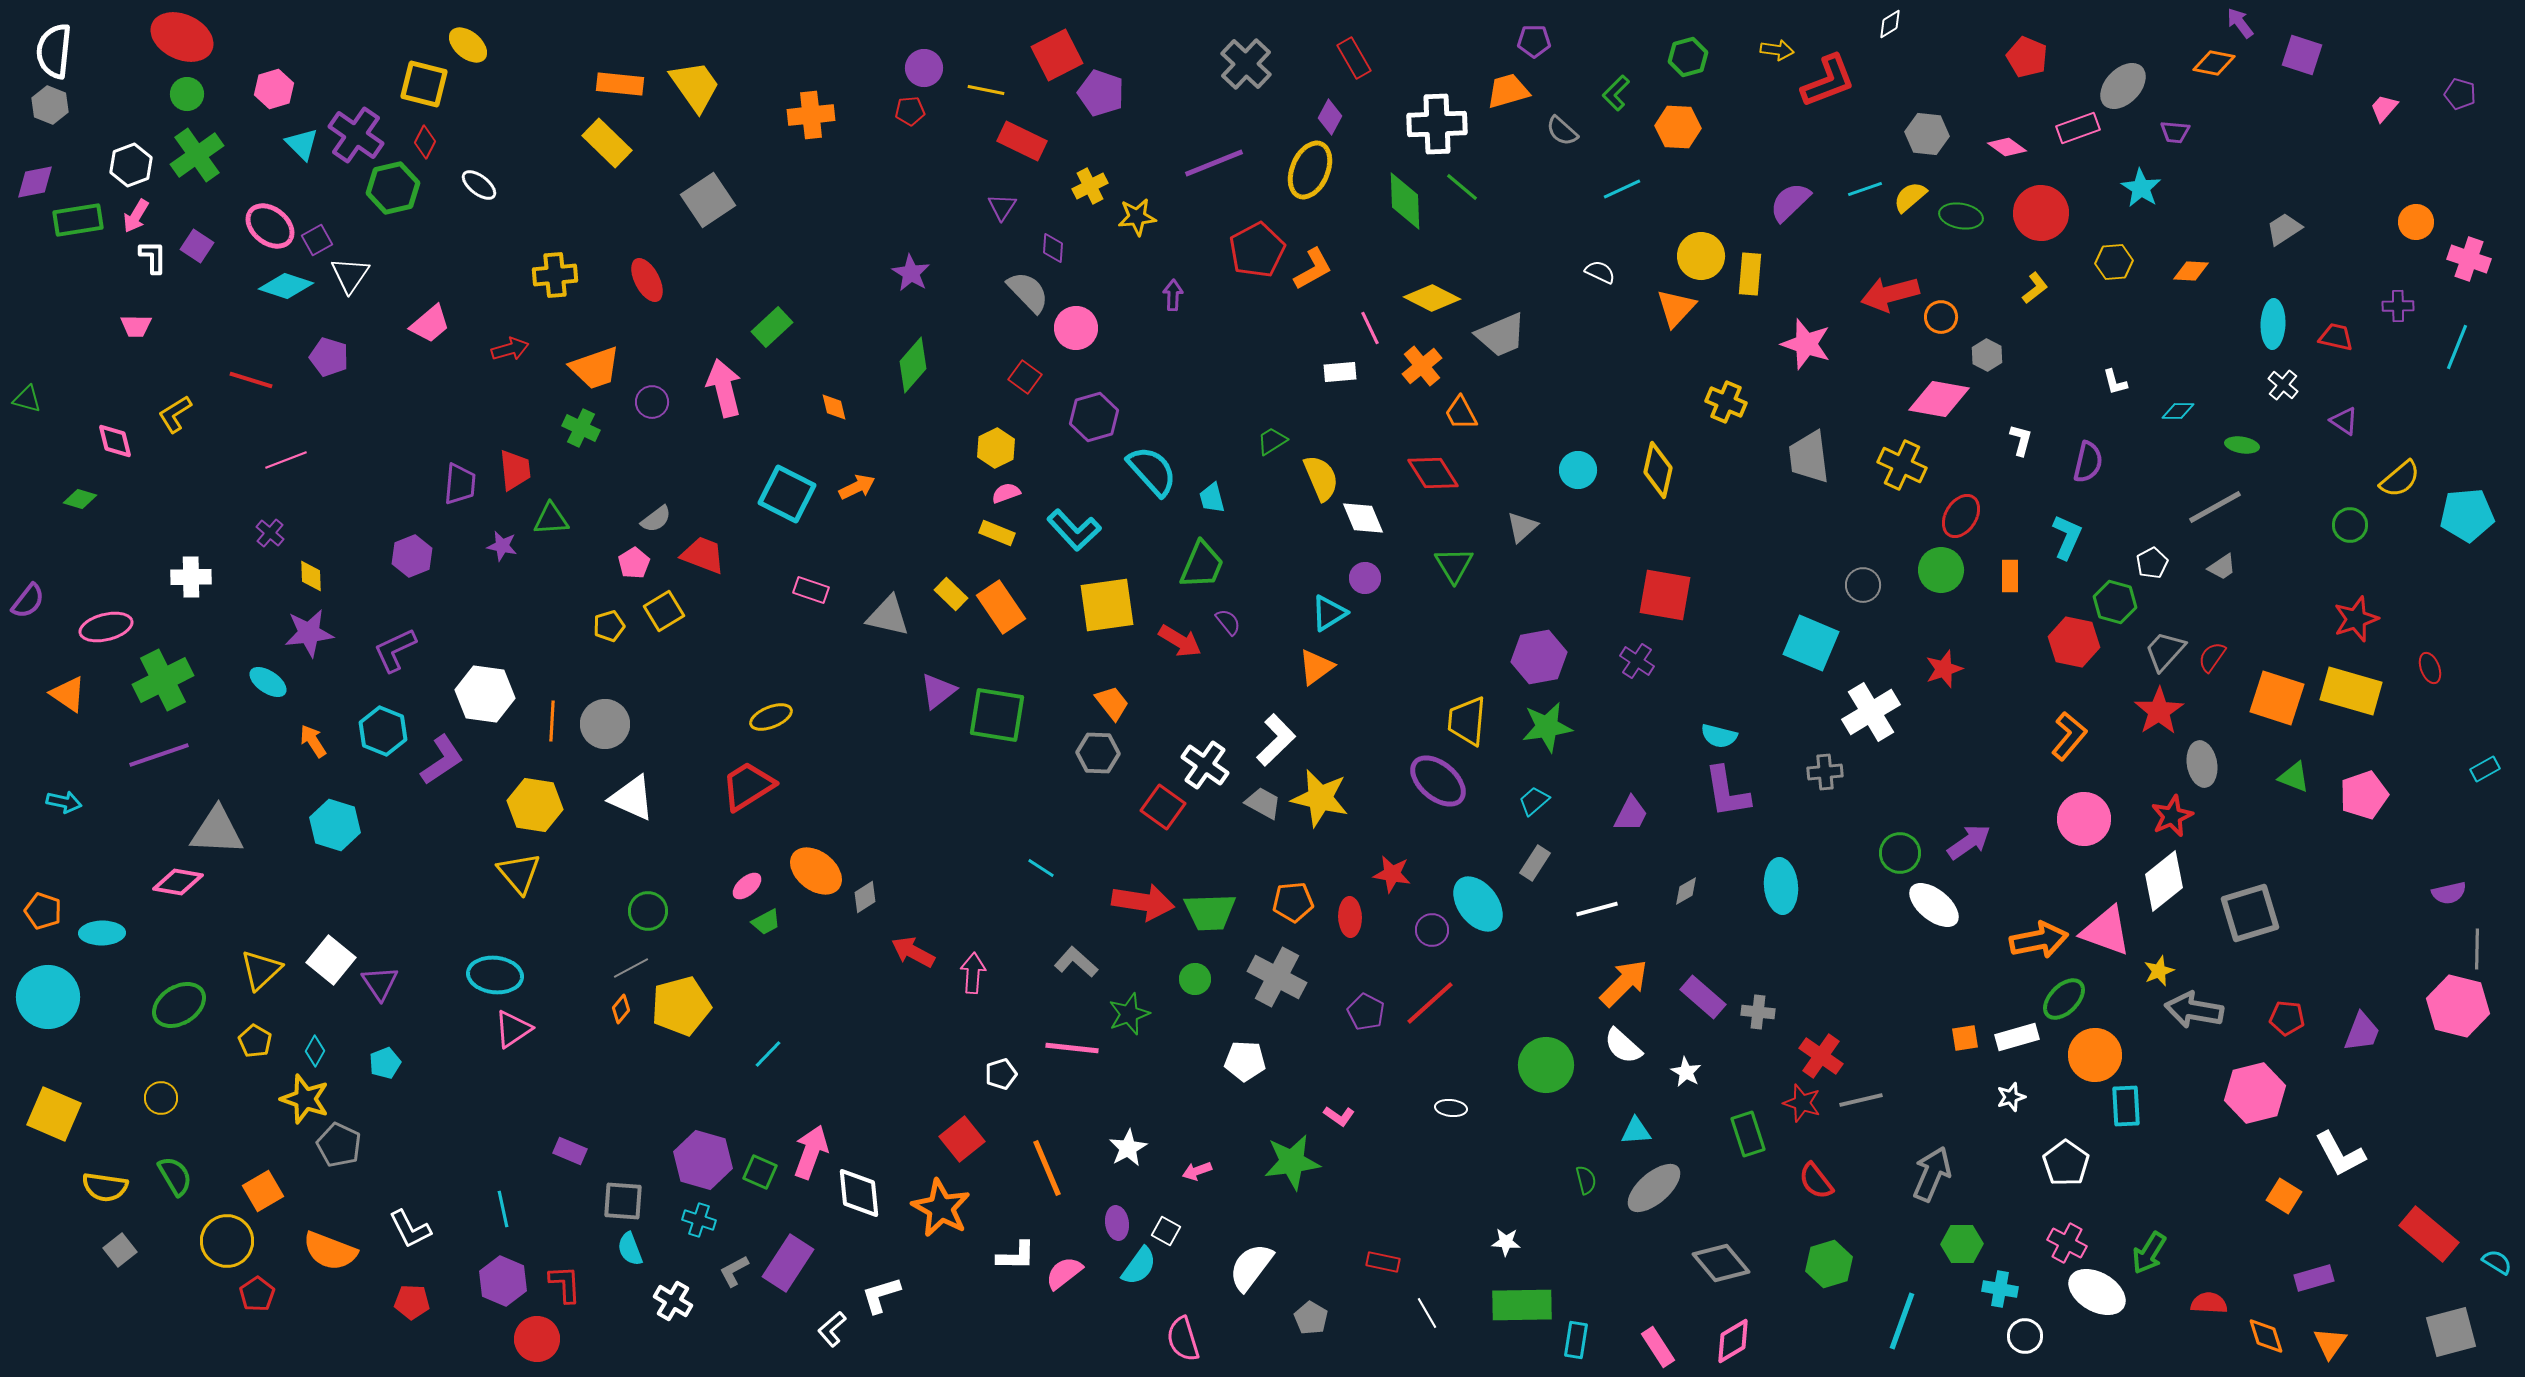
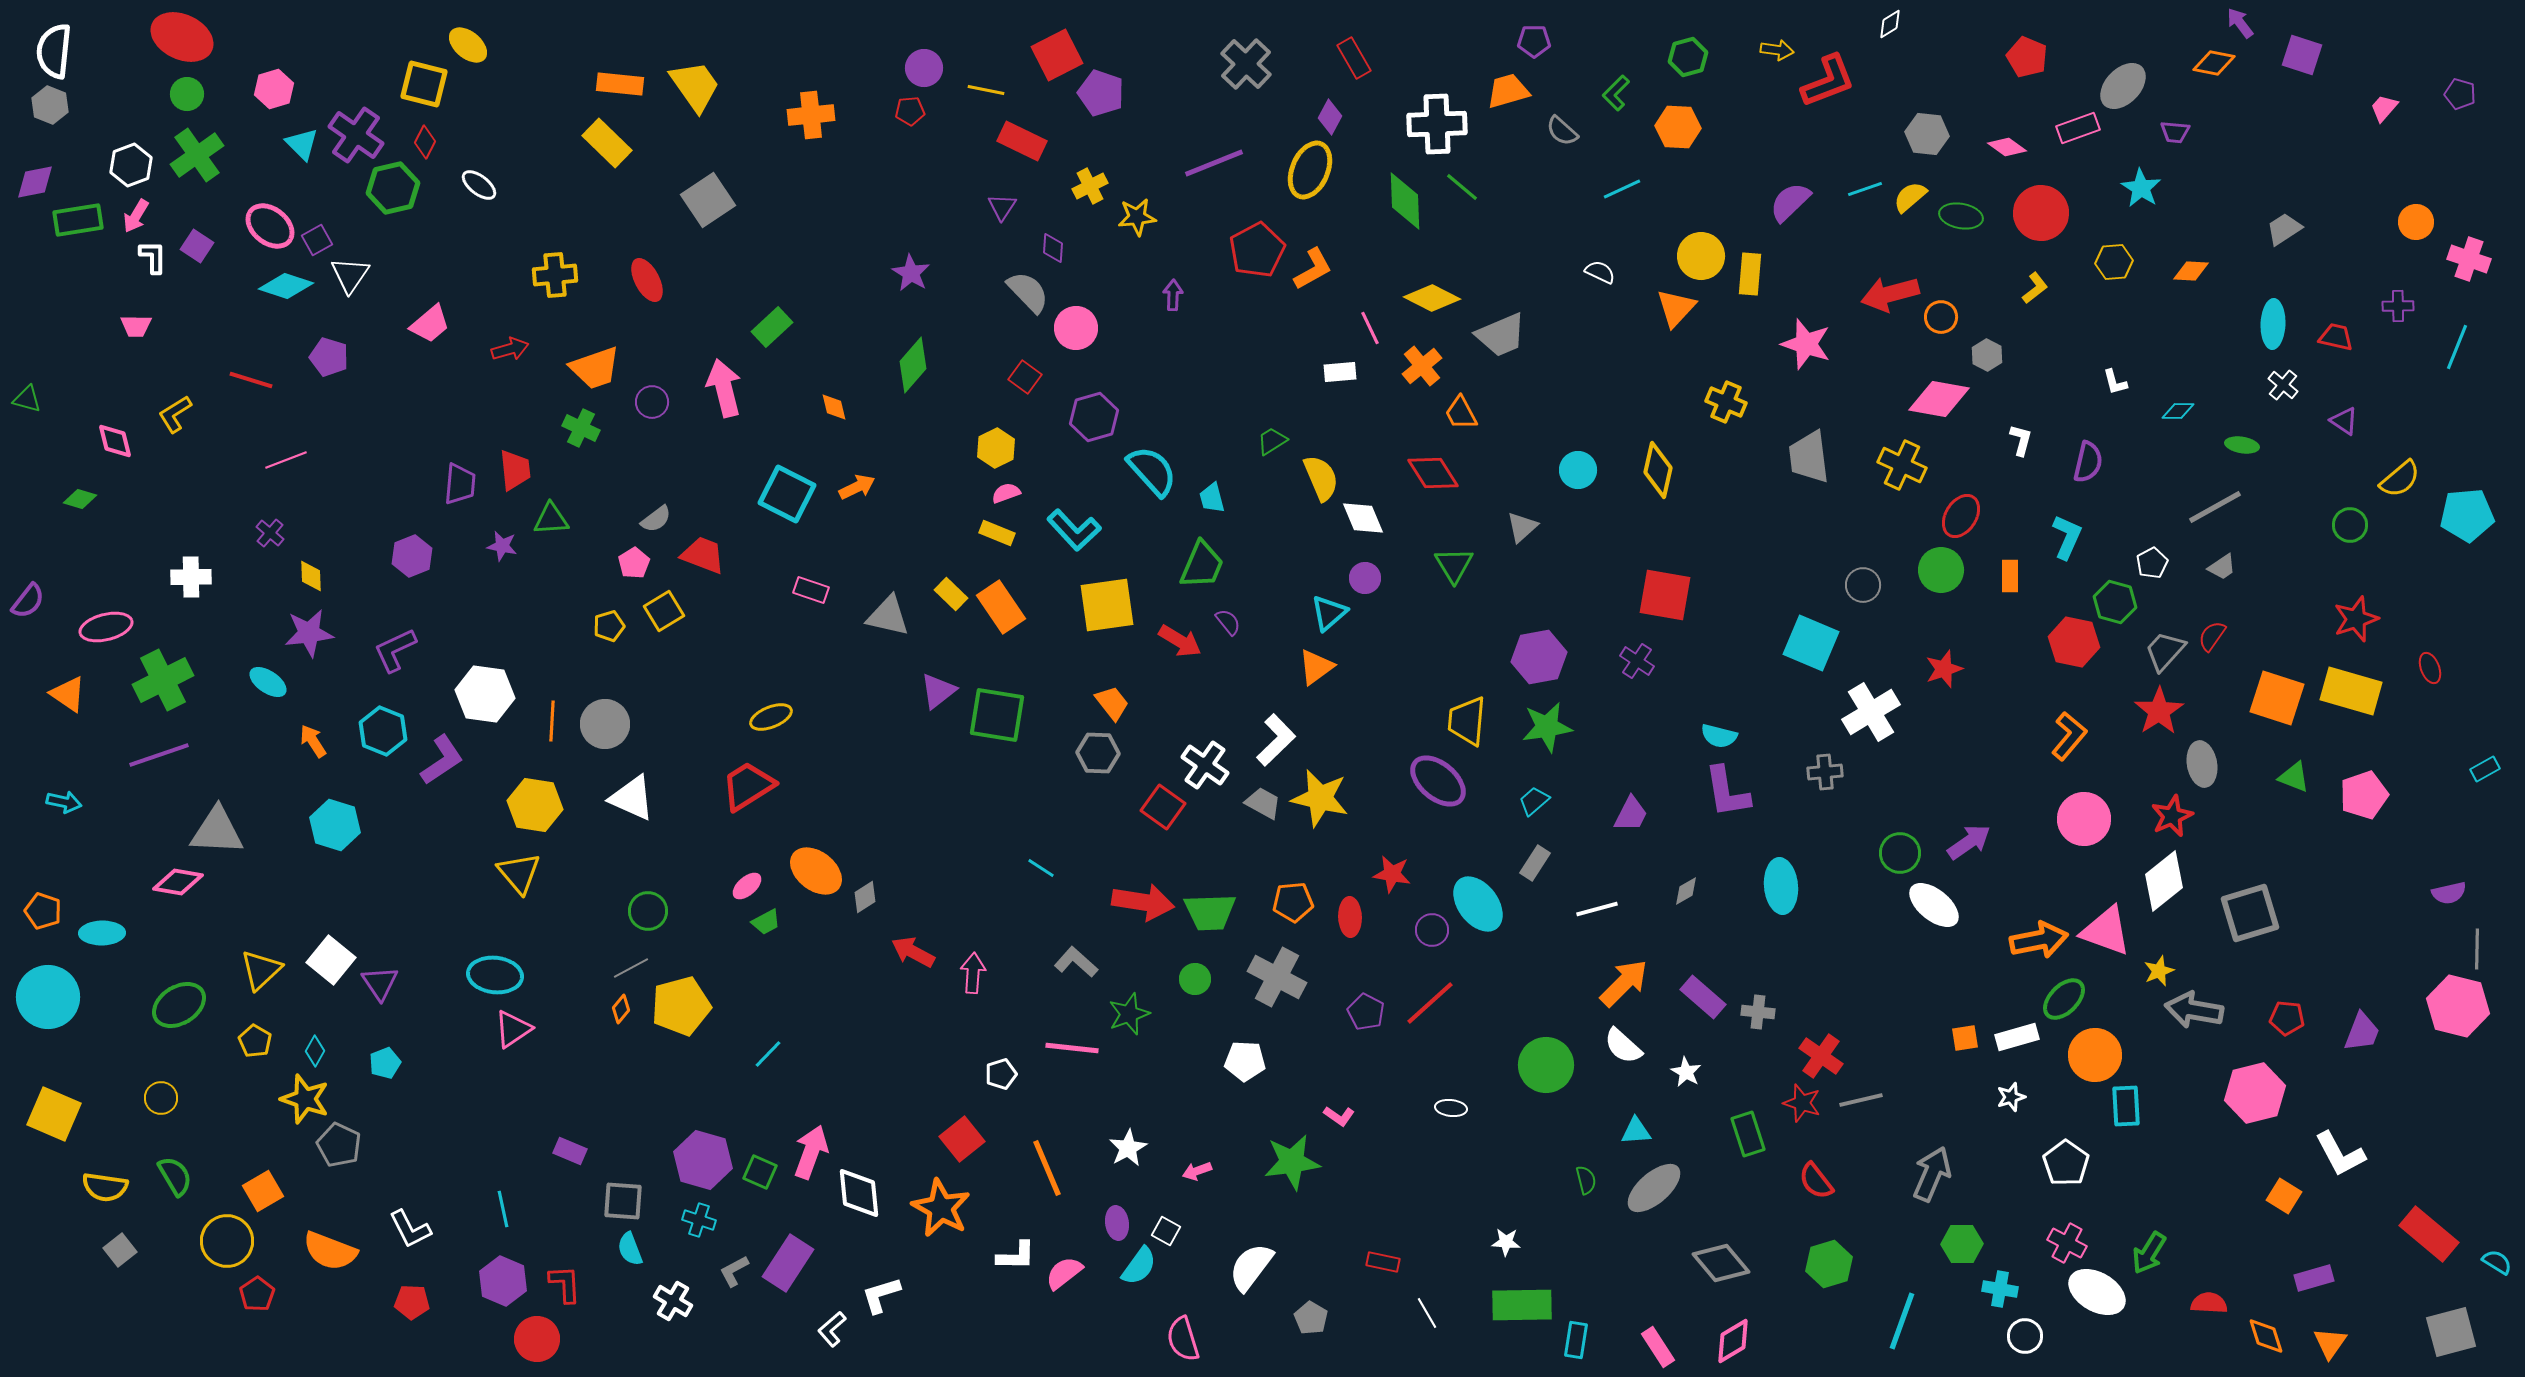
cyan triangle at (1329, 613): rotated 9 degrees counterclockwise
red semicircle at (2212, 657): moved 21 px up
